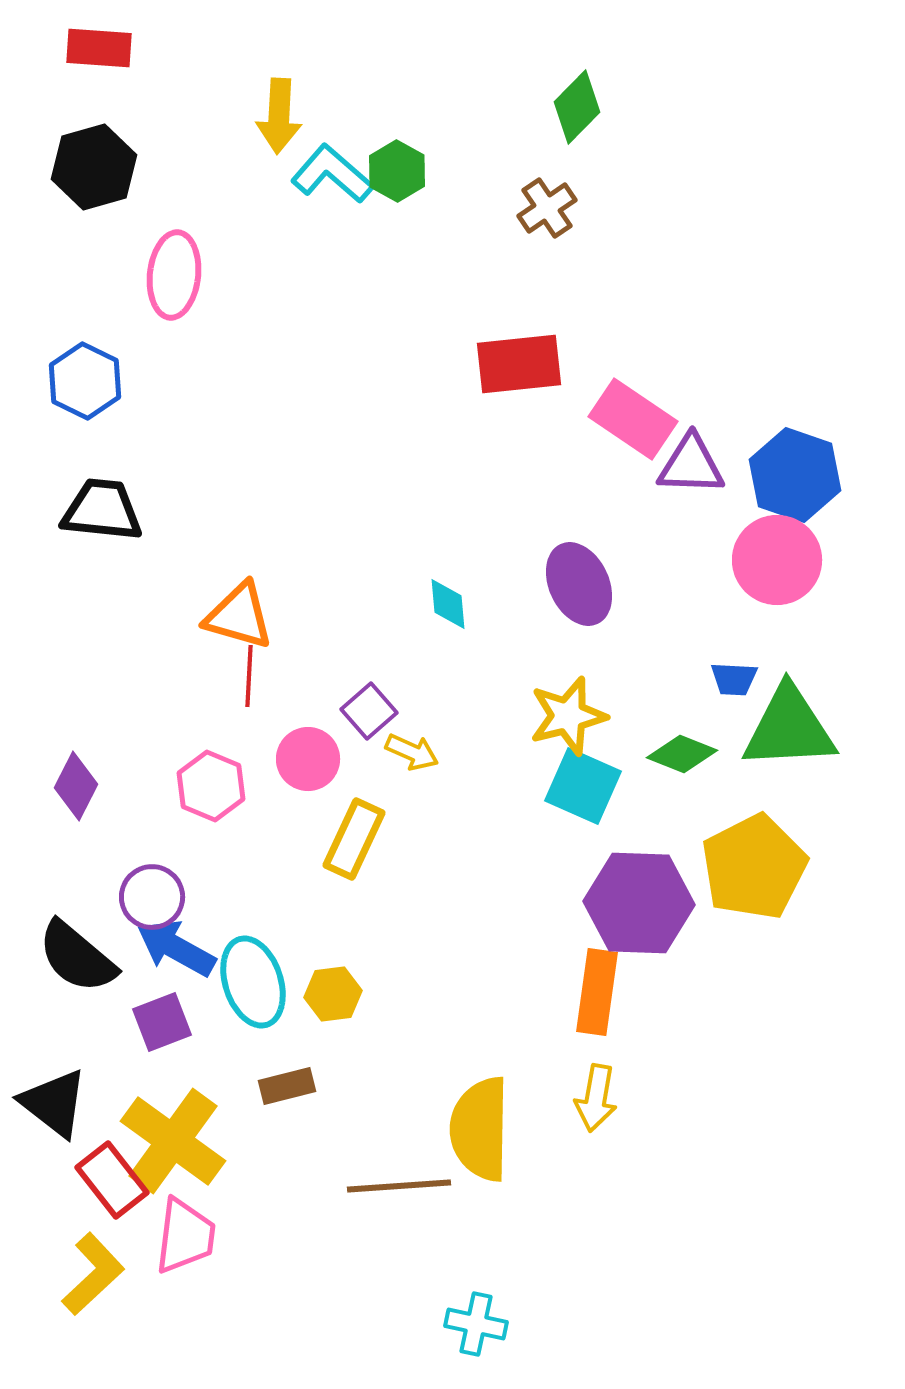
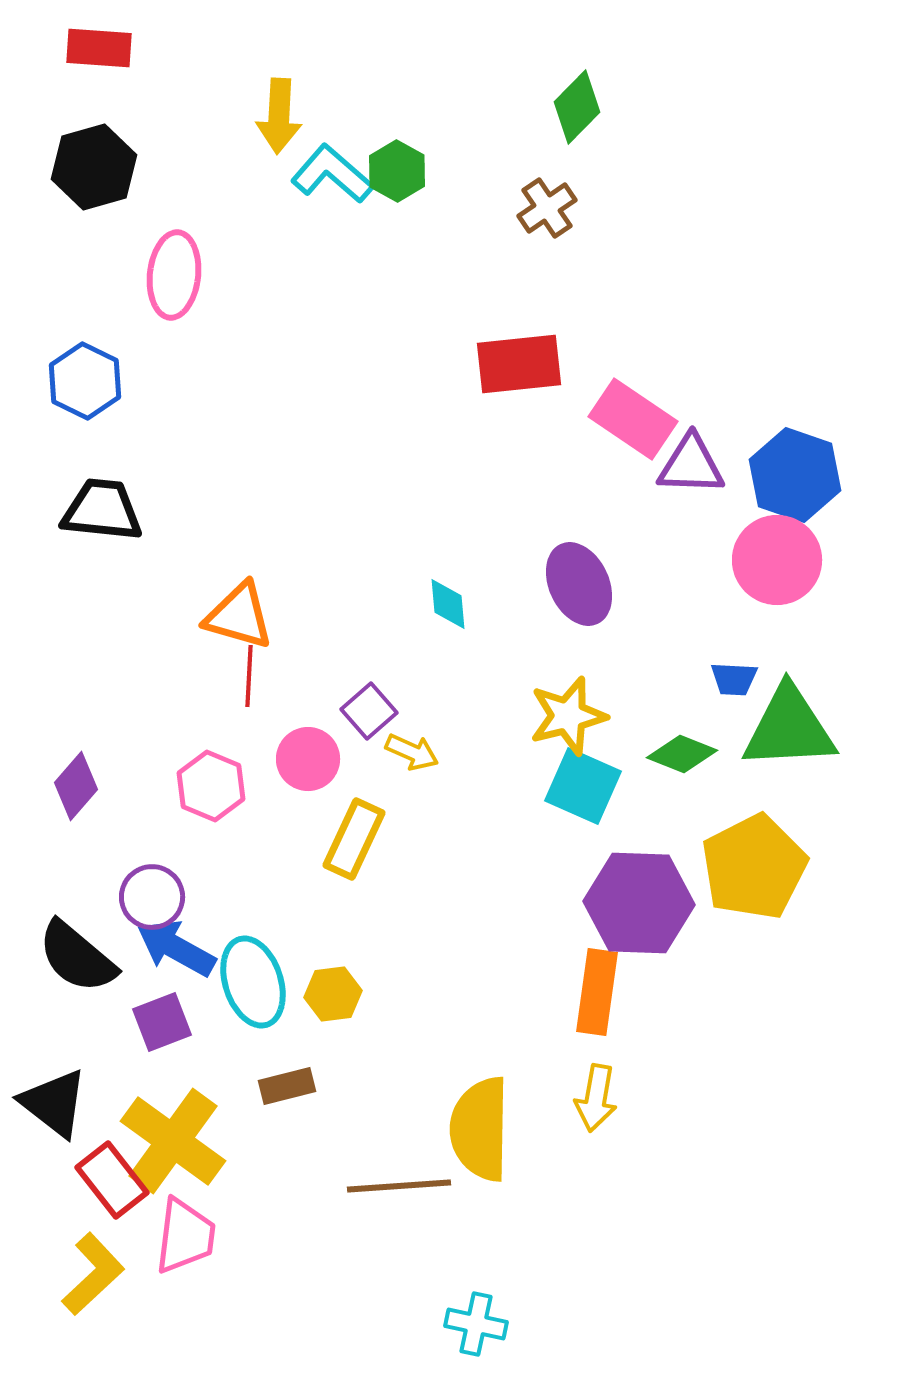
purple diamond at (76, 786): rotated 14 degrees clockwise
